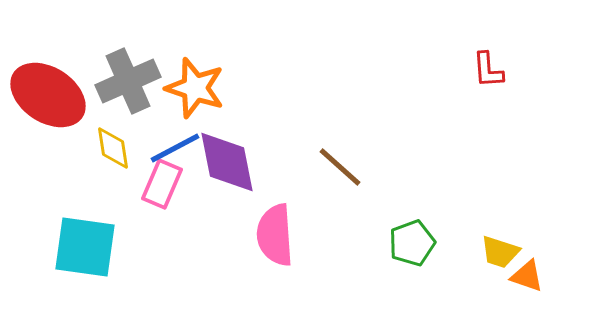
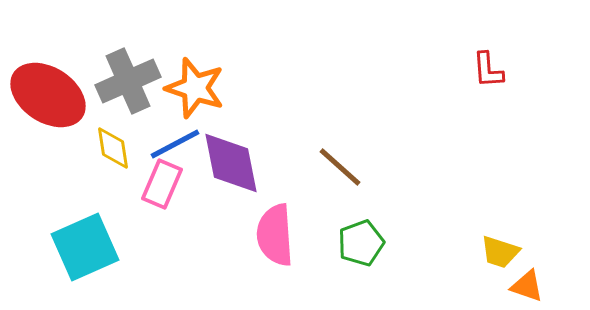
blue line: moved 4 px up
purple diamond: moved 4 px right, 1 px down
green pentagon: moved 51 px left
cyan square: rotated 32 degrees counterclockwise
orange triangle: moved 10 px down
